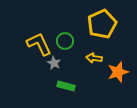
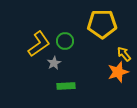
yellow pentagon: rotated 24 degrees clockwise
yellow L-shape: rotated 80 degrees clockwise
yellow arrow: moved 30 px right, 4 px up; rotated 42 degrees clockwise
gray star: rotated 16 degrees clockwise
green rectangle: rotated 18 degrees counterclockwise
